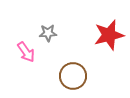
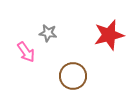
gray star: rotated 12 degrees clockwise
